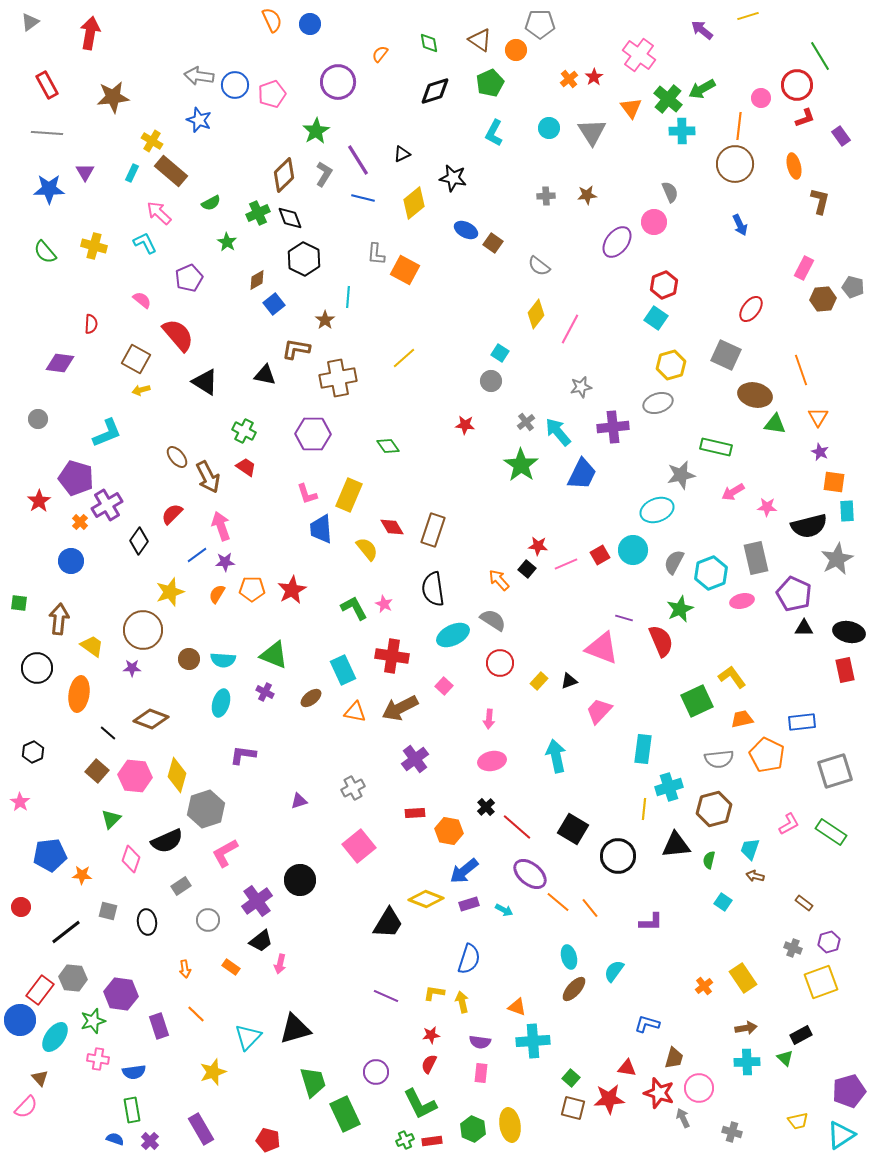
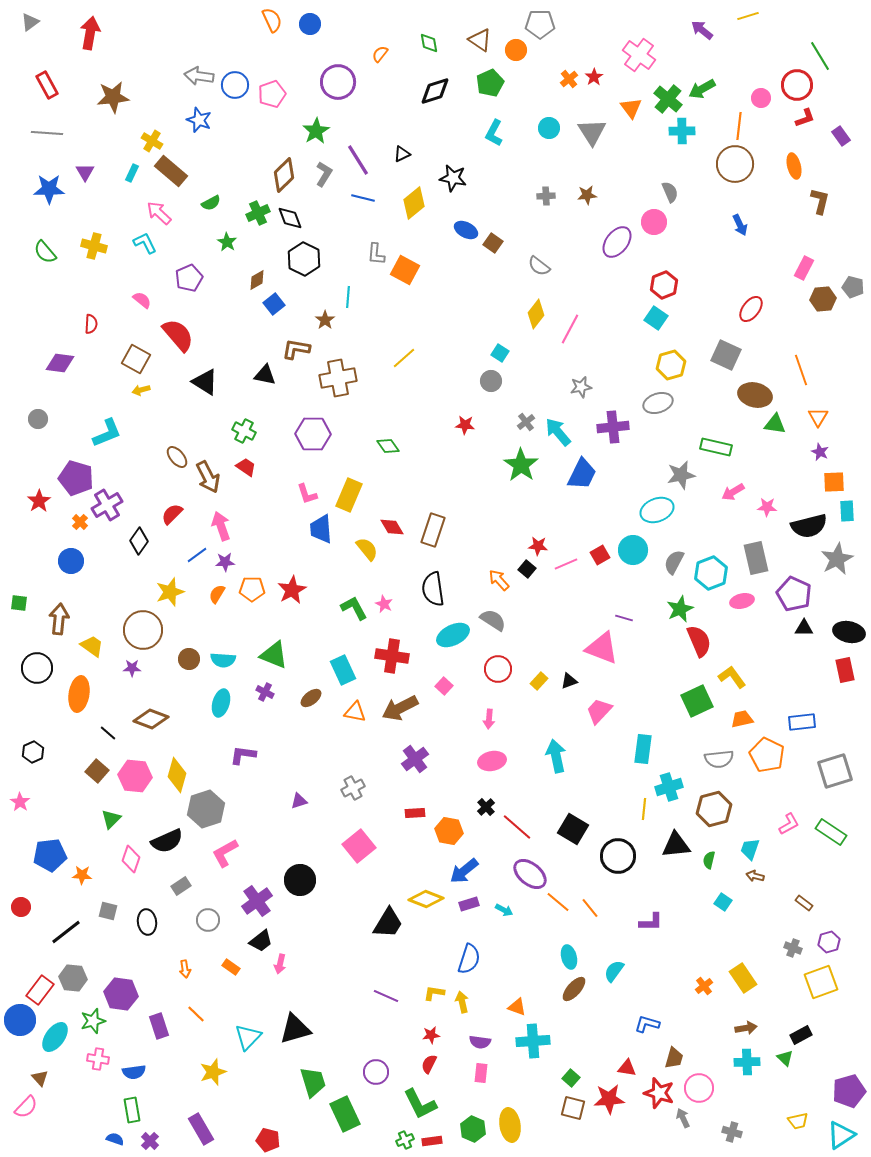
orange square at (834, 482): rotated 10 degrees counterclockwise
red semicircle at (661, 641): moved 38 px right
red circle at (500, 663): moved 2 px left, 6 px down
